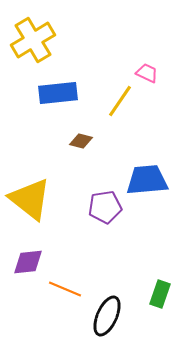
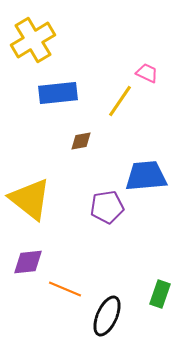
brown diamond: rotated 25 degrees counterclockwise
blue trapezoid: moved 1 px left, 4 px up
purple pentagon: moved 2 px right
